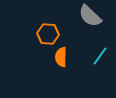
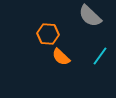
orange semicircle: rotated 48 degrees counterclockwise
